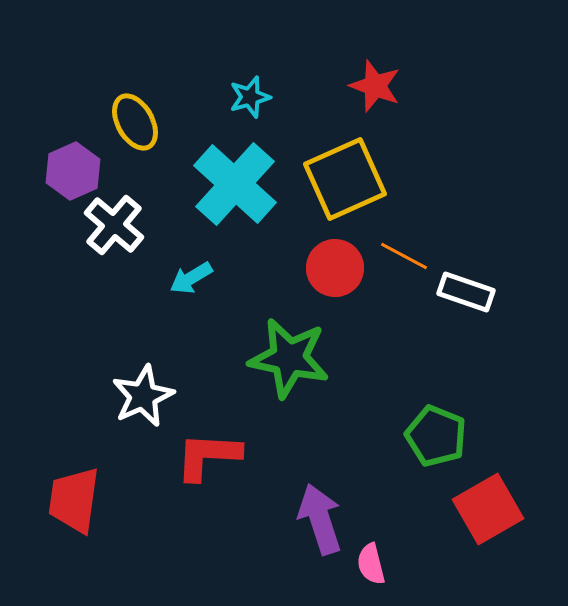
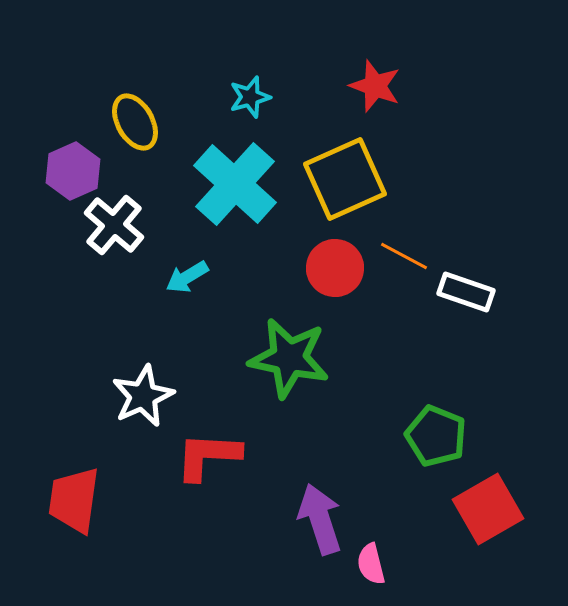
cyan arrow: moved 4 px left, 1 px up
